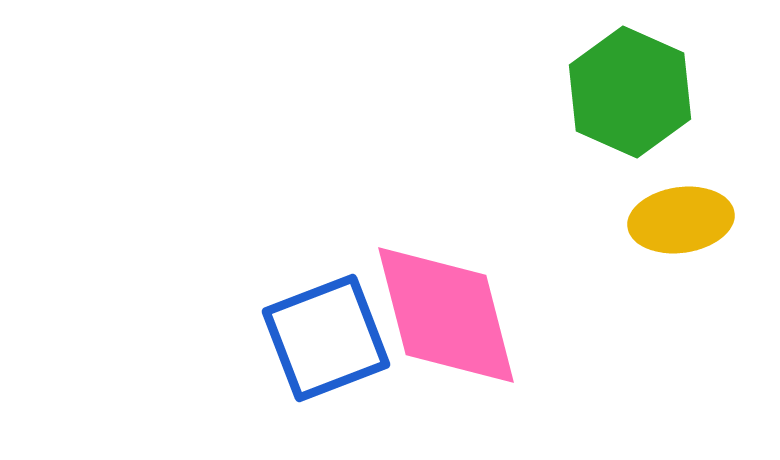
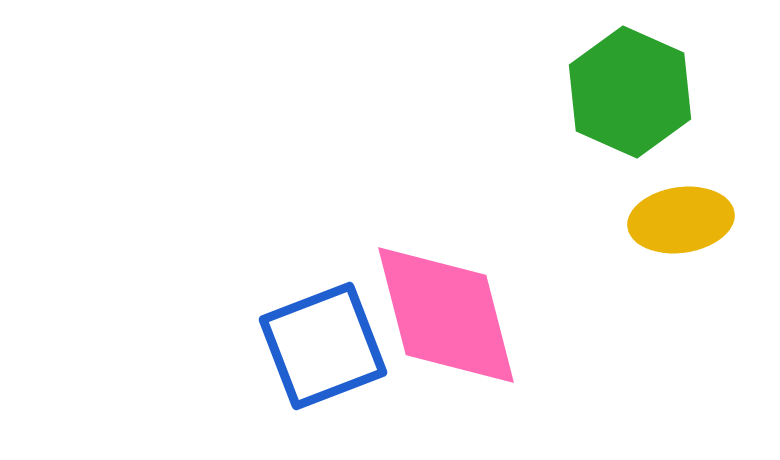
blue square: moved 3 px left, 8 px down
